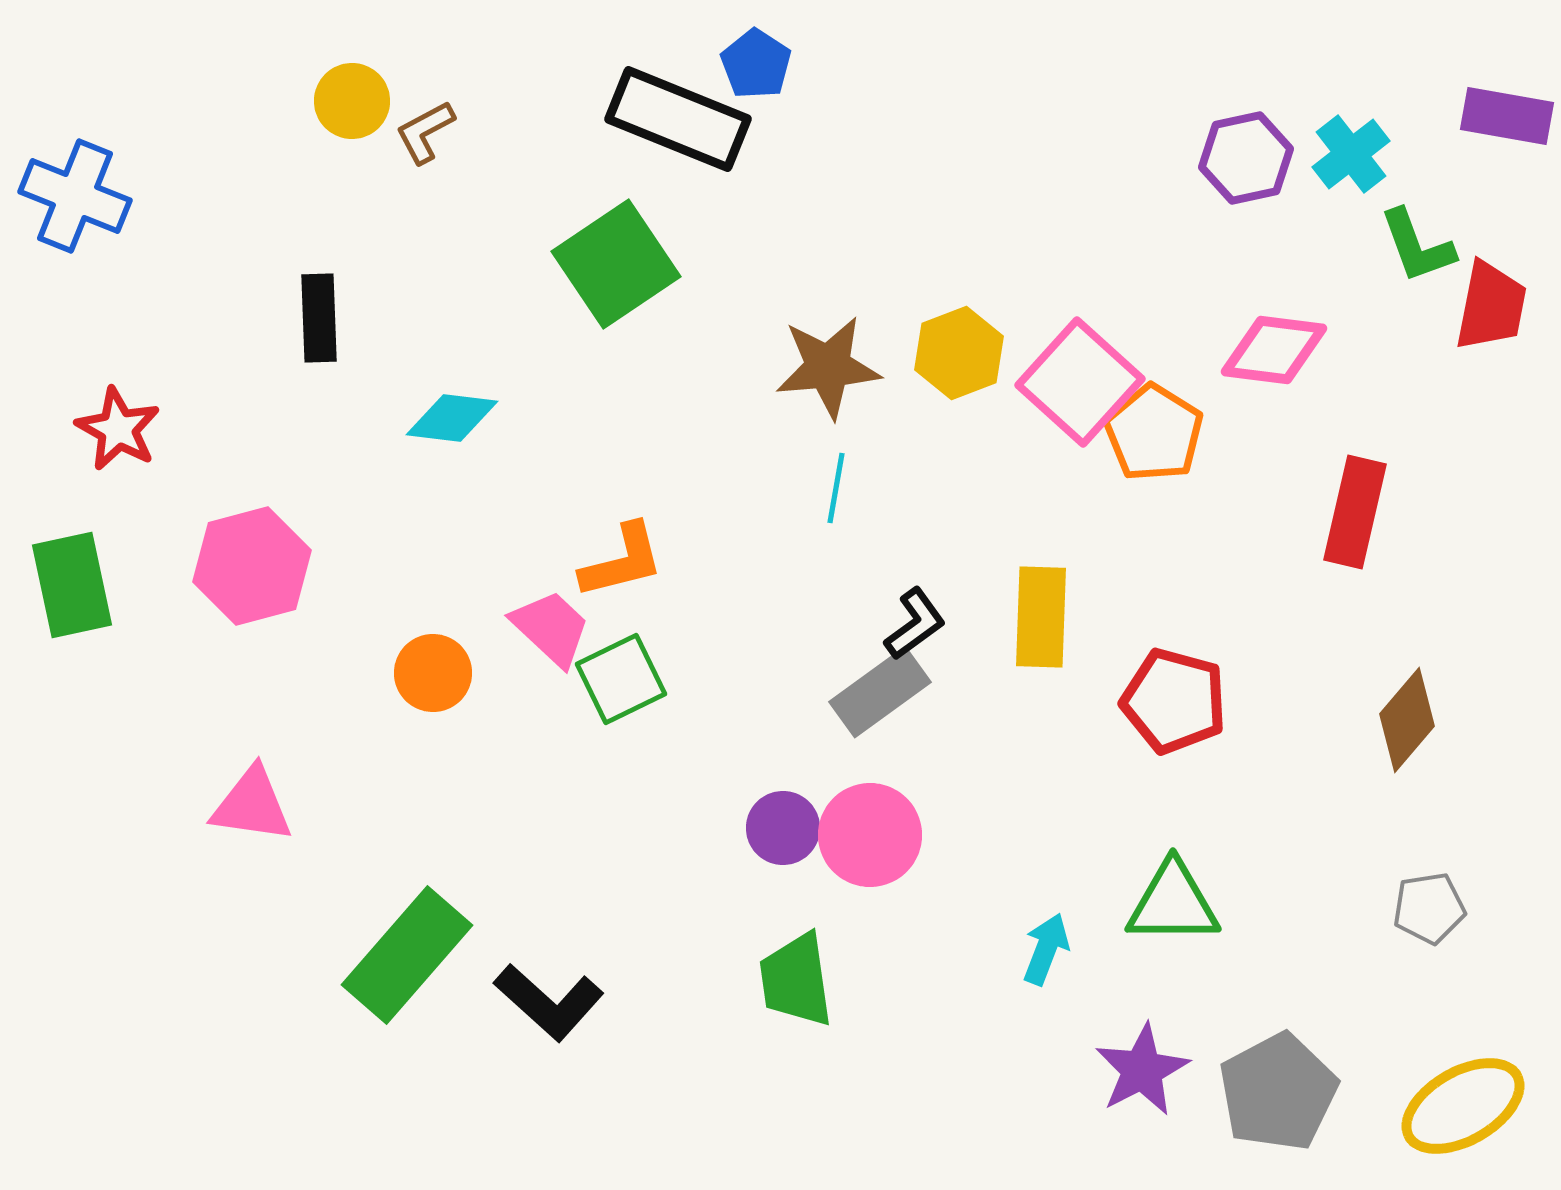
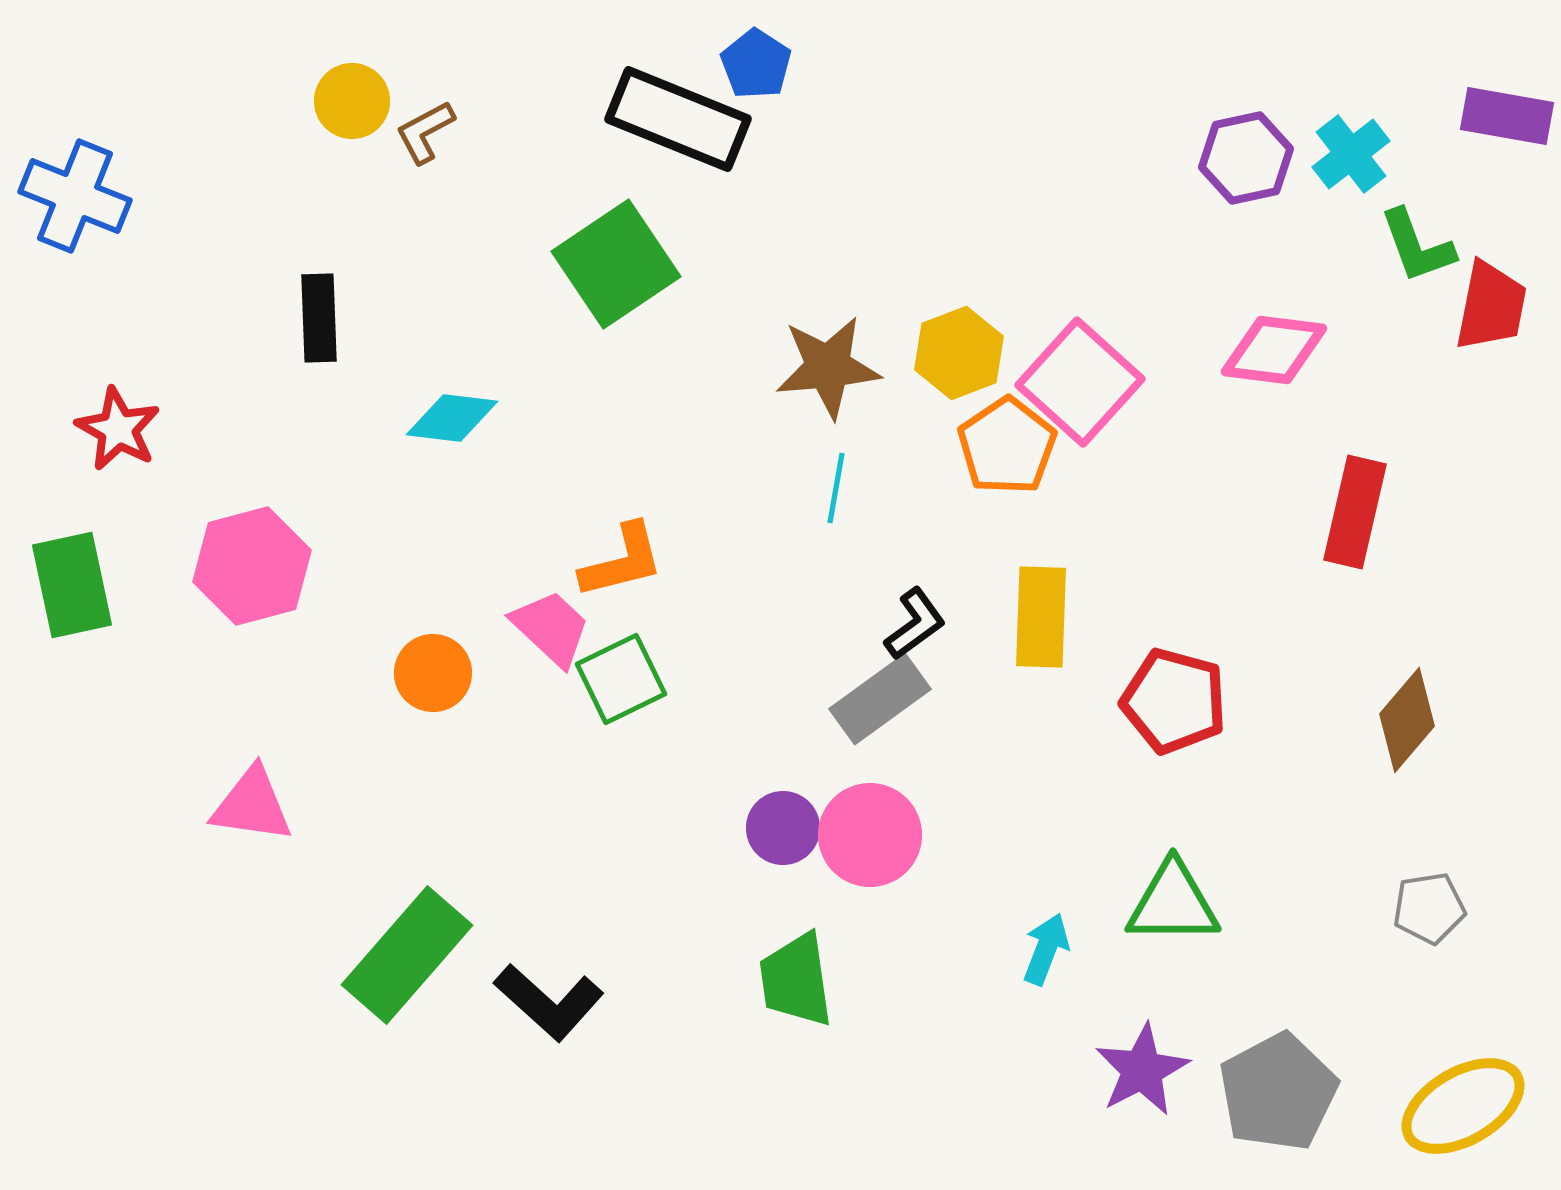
orange pentagon at (1154, 433): moved 147 px left, 13 px down; rotated 6 degrees clockwise
gray rectangle at (880, 692): moved 7 px down
